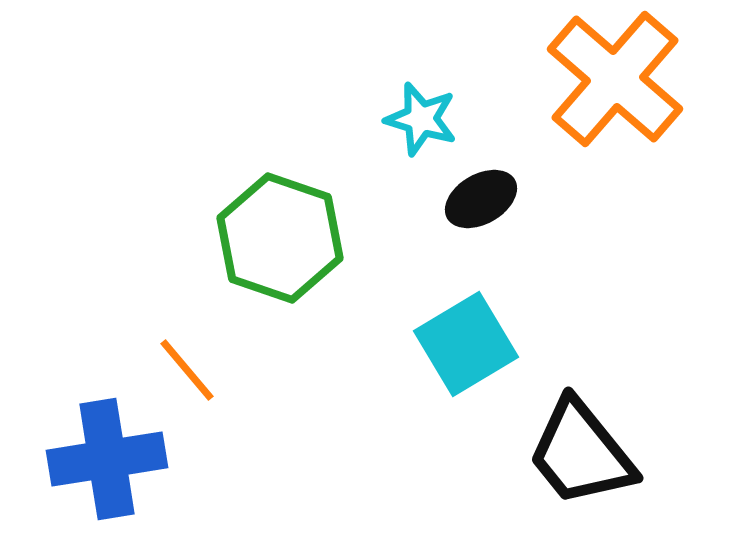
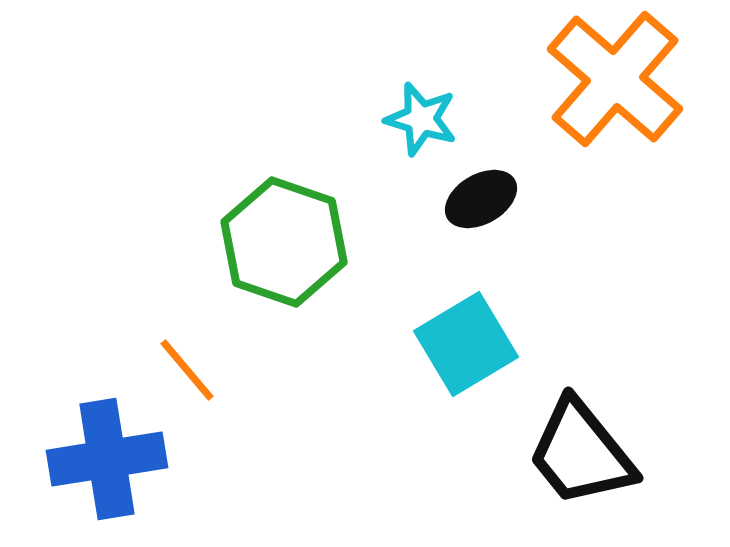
green hexagon: moved 4 px right, 4 px down
